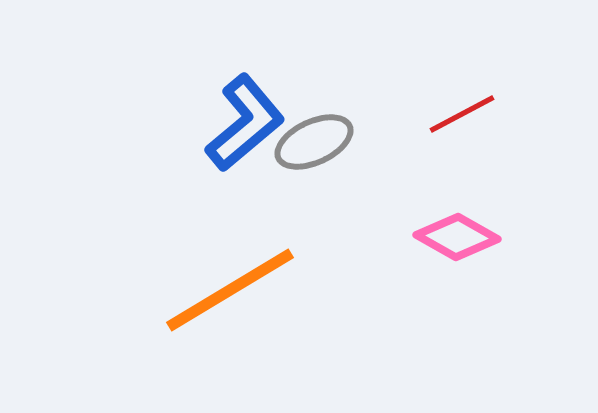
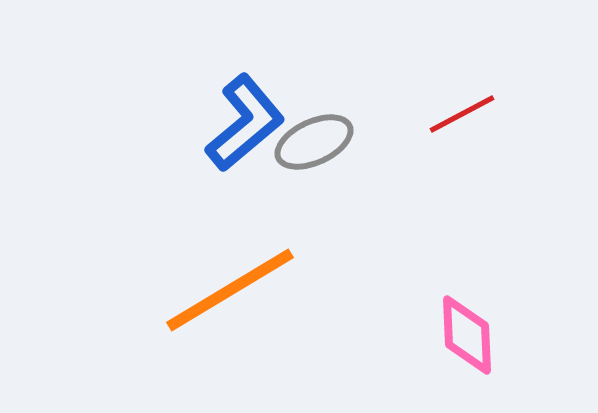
pink diamond: moved 10 px right, 98 px down; rotated 58 degrees clockwise
